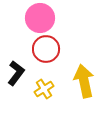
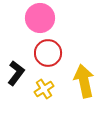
red circle: moved 2 px right, 4 px down
